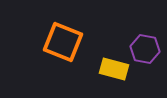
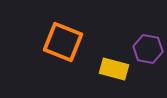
purple hexagon: moved 3 px right
